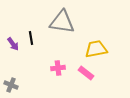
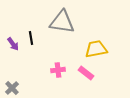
pink cross: moved 2 px down
gray cross: moved 1 px right, 3 px down; rotated 24 degrees clockwise
